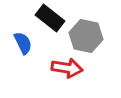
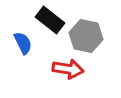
black rectangle: moved 2 px down
red arrow: moved 1 px right, 1 px down
